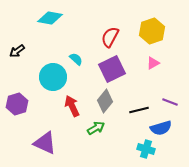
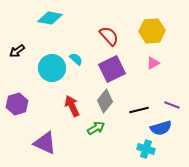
yellow hexagon: rotated 15 degrees clockwise
red semicircle: moved 1 px left, 1 px up; rotated 110 degrees clockwise
cyan circle: moved 1 px left, 9 px up
purple line: moved 2 px right, 3 px down
